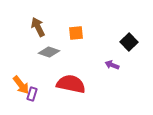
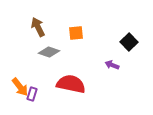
orange arrow: moved 1 px left, 2 px down
